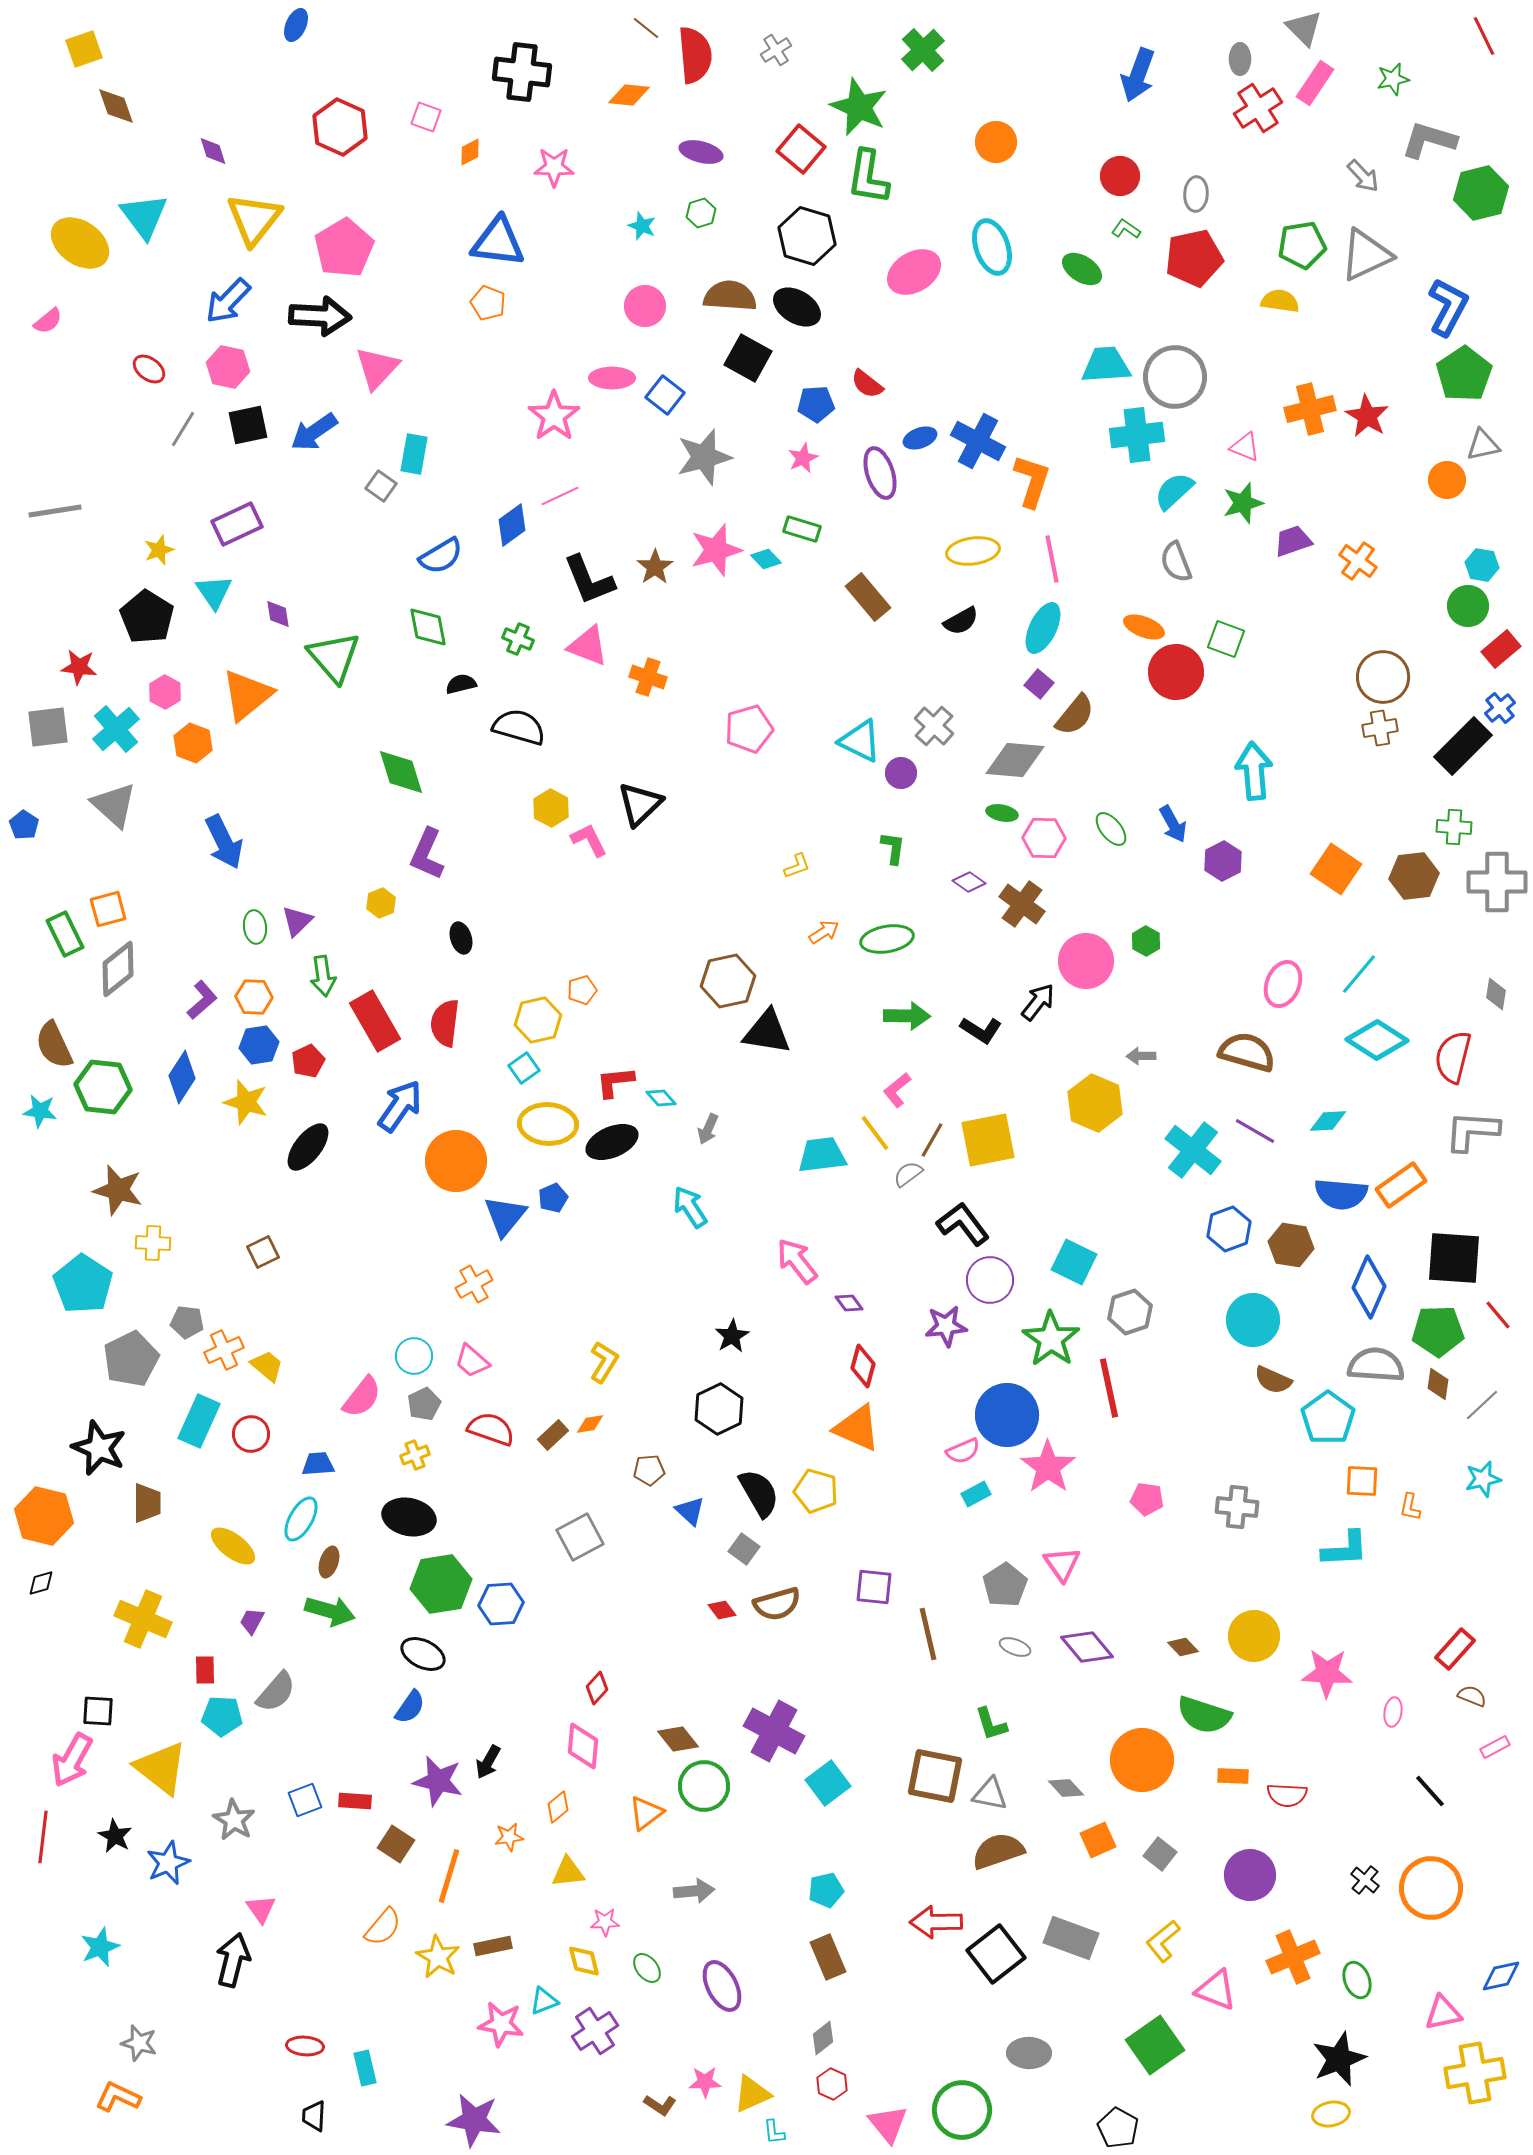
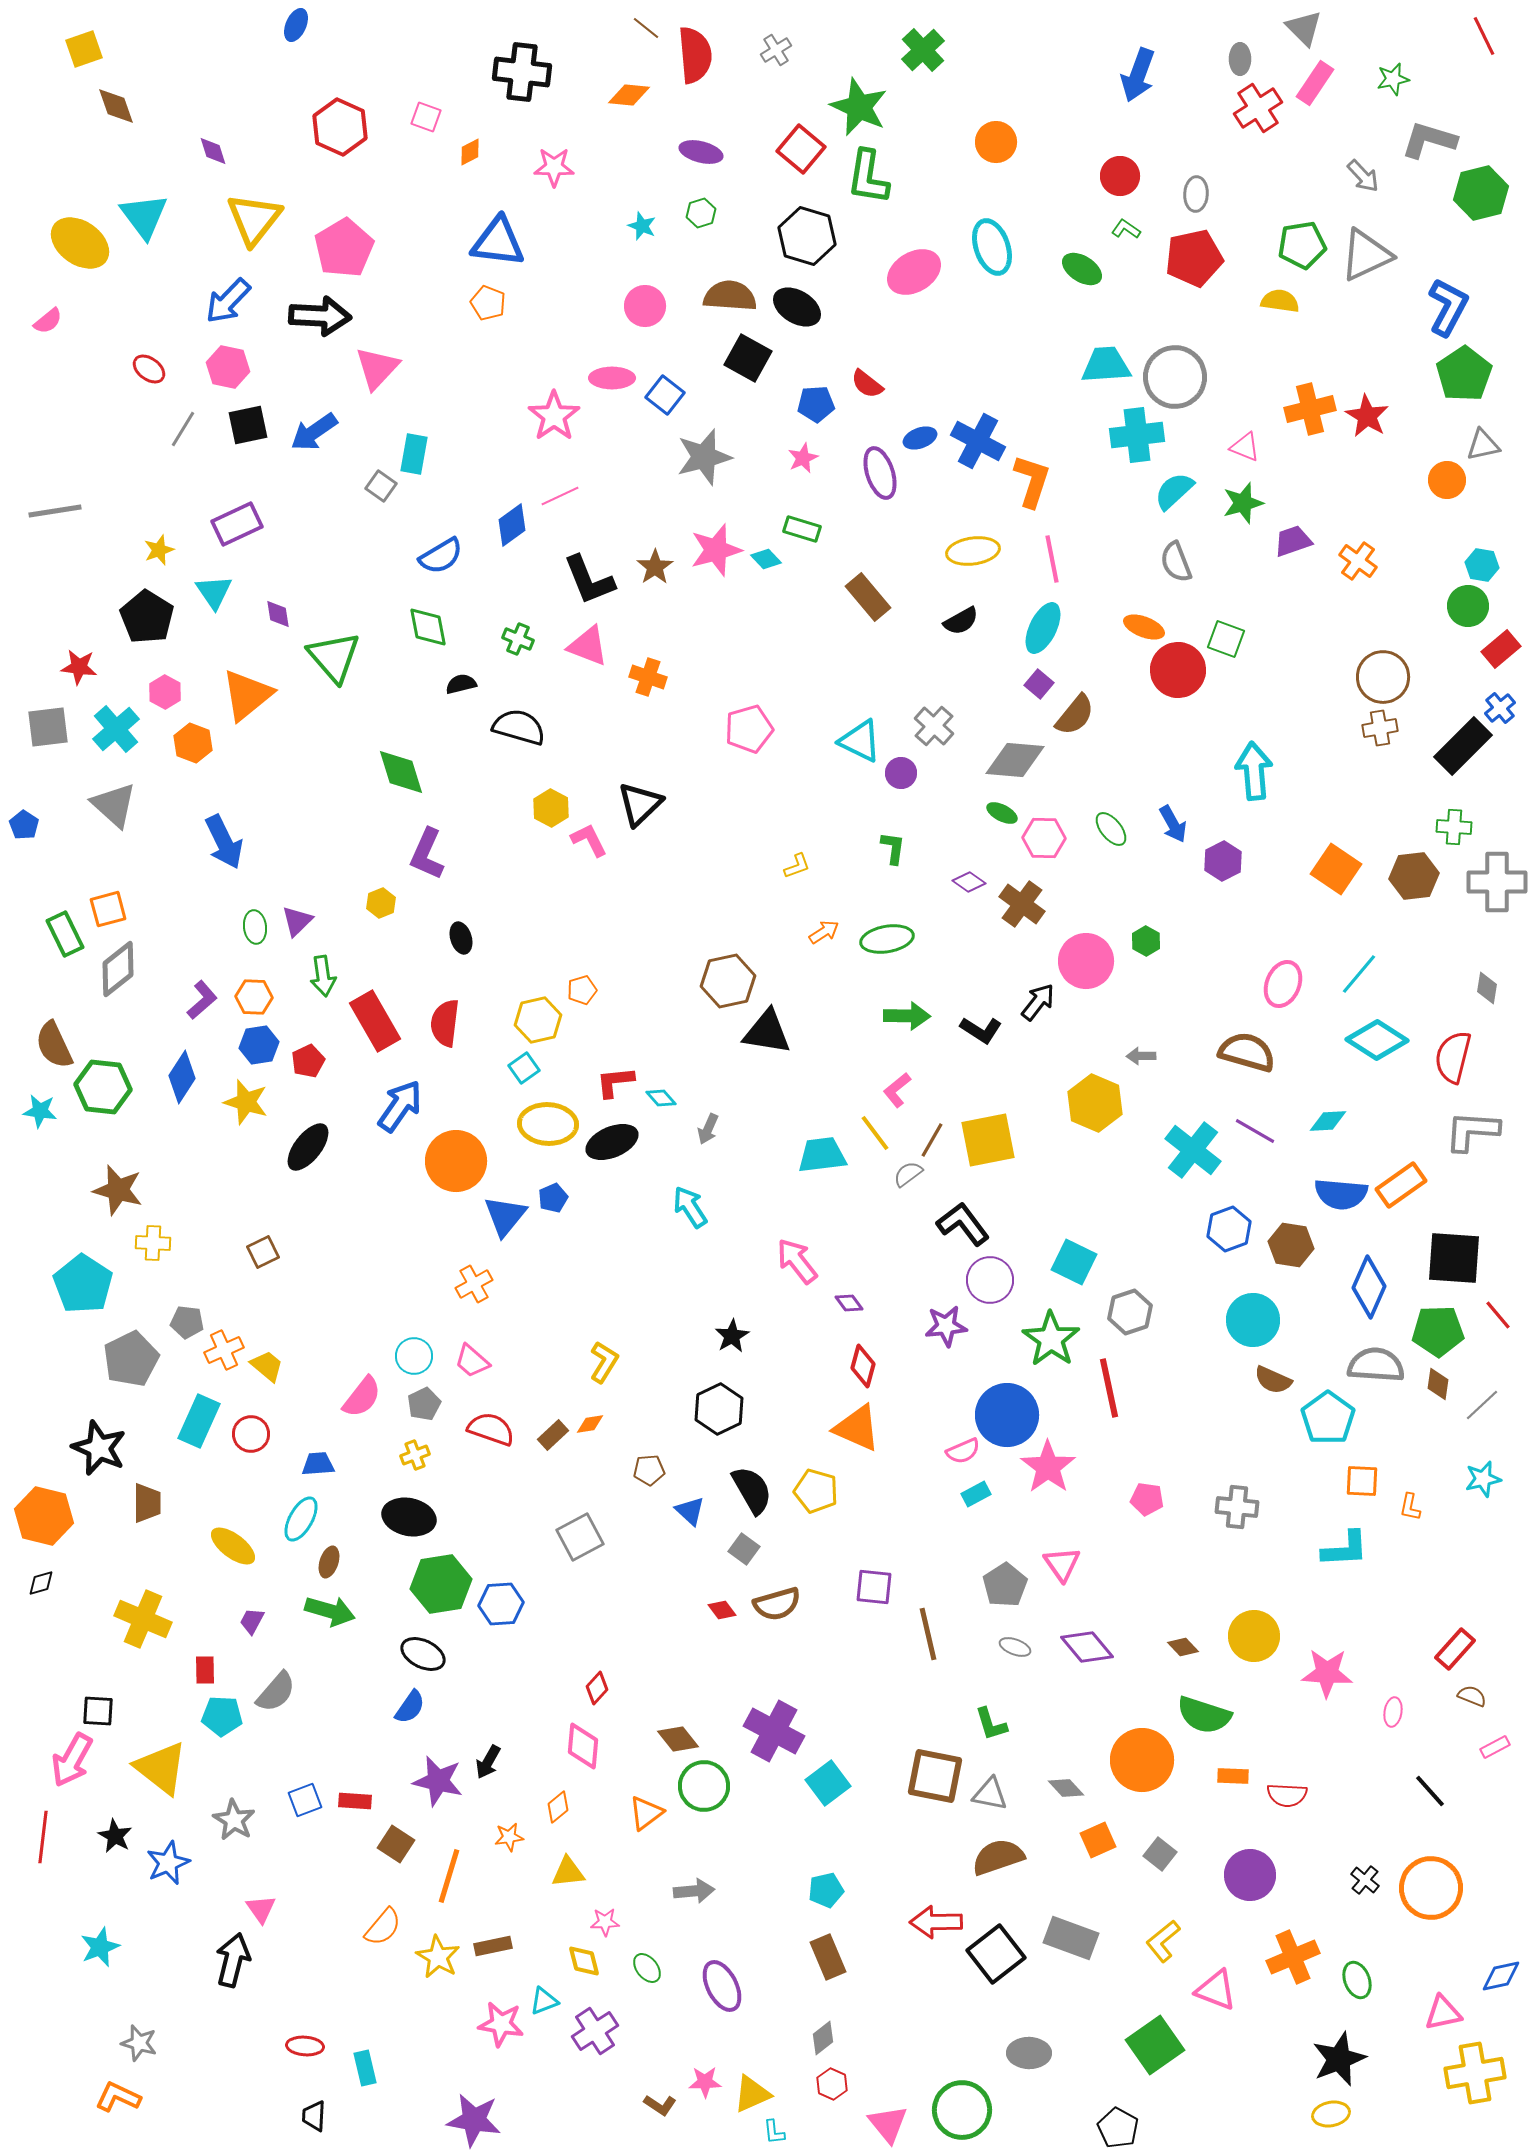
red circle at (1176, 672): moved 2 px right, 2 px up
green ellipse at (1002, 813): rotated 16 degrees clockwise
gray diamond at (1496, 994): moved 9 px left, 6 px up
black semicircle at (759, 1493): moved 7 px left, 3 px up
brown semicircle at (998, 1851): moved 6 px down
